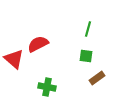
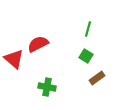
green square: rotated 24 degrees clockwise
